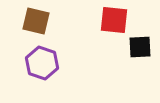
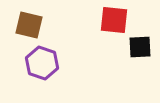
brown square: moved 7 px left, 4 px down
